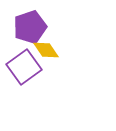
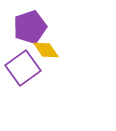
purple square: moved 1 px left, 1 px down
